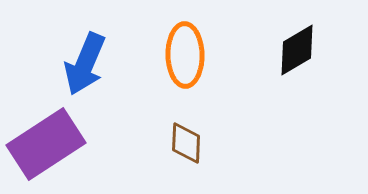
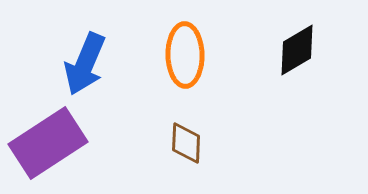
purple rectangle: moved 2 px right, 1 px up
